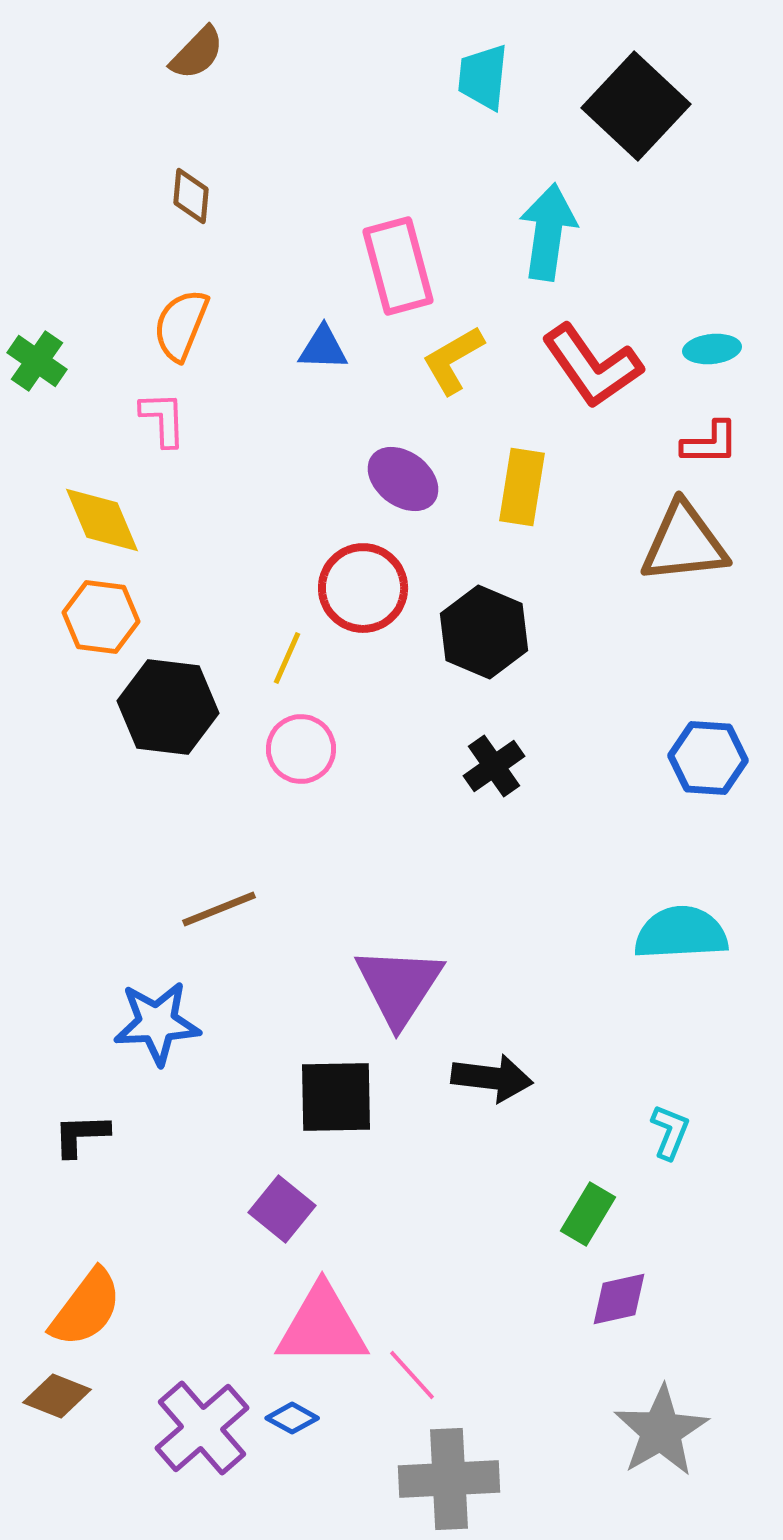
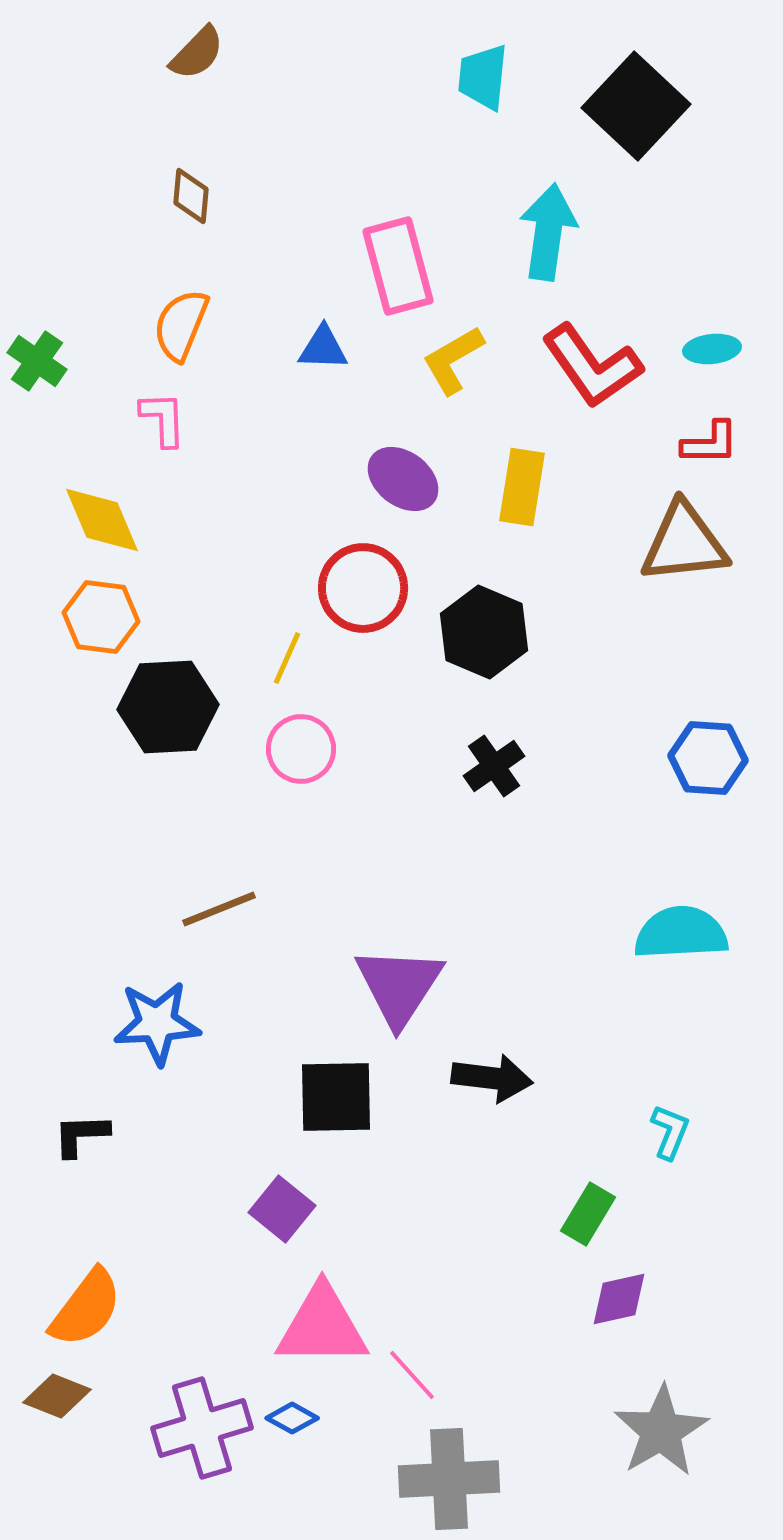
black hexagon at (168, 707): rotated 10 degrees counterclockwise
purple cross at (202, 1428): rotated 24 degrees clockwise
